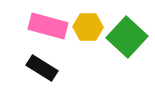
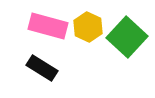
yellow hexagon: rotated 24 degrees clockwise
